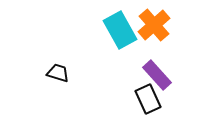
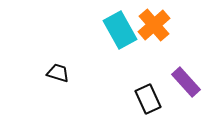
purple rectangle: moved 29 px right, 7 px down
